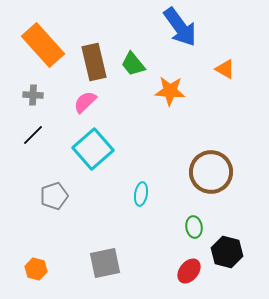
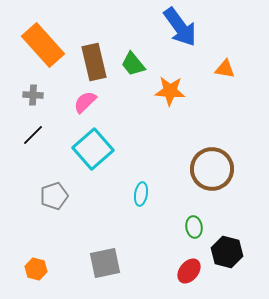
orange triangle: rotated 20 degrees counterclockwise
brown circle: moved 1 px right, 3 px up
